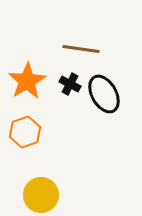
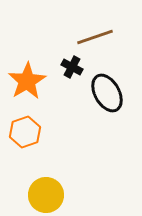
brown line: moved 14 px right, 12 px up; rotated 27 degrees counterclockwise
black cross: moved 2 px right, 17 px up
black ellipse: moved 3 px right, 1 px up
yellow circle: moved 5 px right
